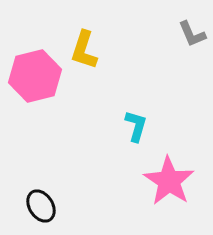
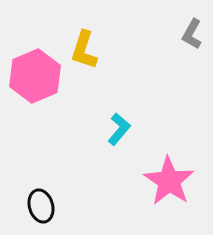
gray L-shape: rotated 52 degrees clockwise
pink hexagon: rotated 9 degrees counterclockwise
cyan L-shape: moved 17 px left, 3 px down; rotated 24 degrees clockwise
black ellipse: rotated 16 degrees clockwise
